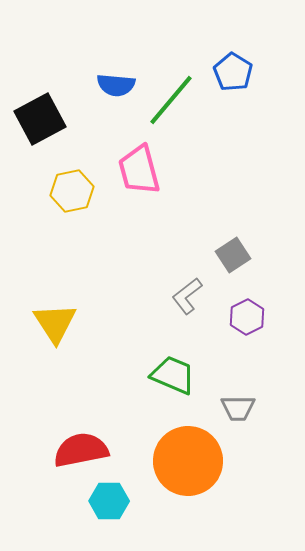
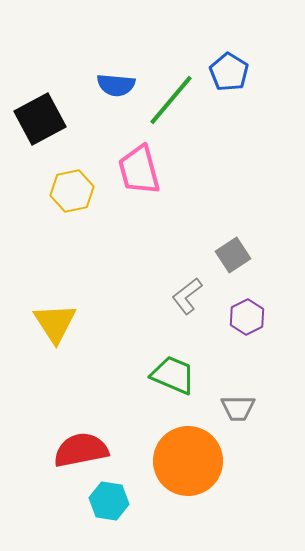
blue pentagon: moved 4 px left
cyan hexagon: rotated 9 degrees clockwise
